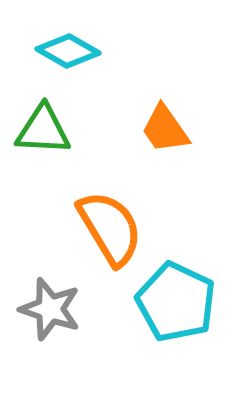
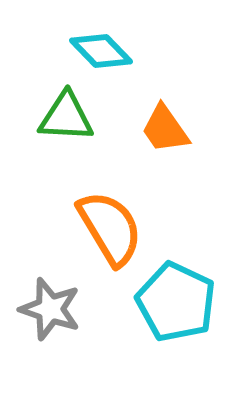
cyan diamond: moved 33 px right; rotated 16 degrees clockwise
green triangle: moved 23 px right, 13 px up
